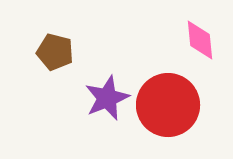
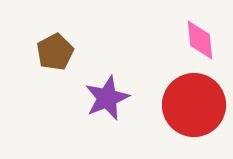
brown pentagon: rotated 30 degrees clockwise
red circle: moved 26 px right
